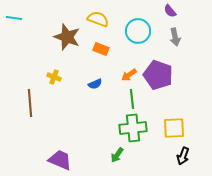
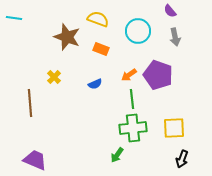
yellow cross: rotated 24 degrees clockwise
black arrow: moved 1 px left, 3 px down
purple trapezoid: moved 25 px left
